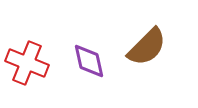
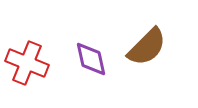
purple diamond: moved 2 px right, 2 px up
